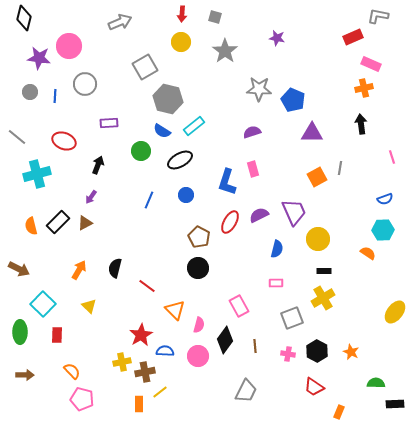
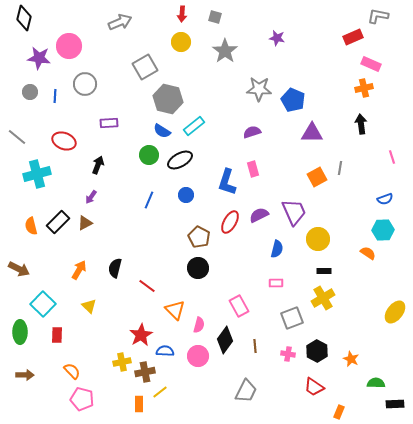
green circle at (141, 151): moved 8 px right, 4 px down
orange star at (351, 352): moved 7 px down
